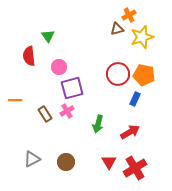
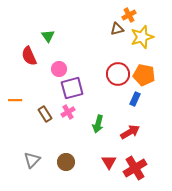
red semicircle: rotated 18 degrees counterclockwise
pink circle: moved 2 px down
pink cross: moved 1 px right, 1 px down
gray triangle: moved 1 px down; rotated 18 degrees counterclockwise
